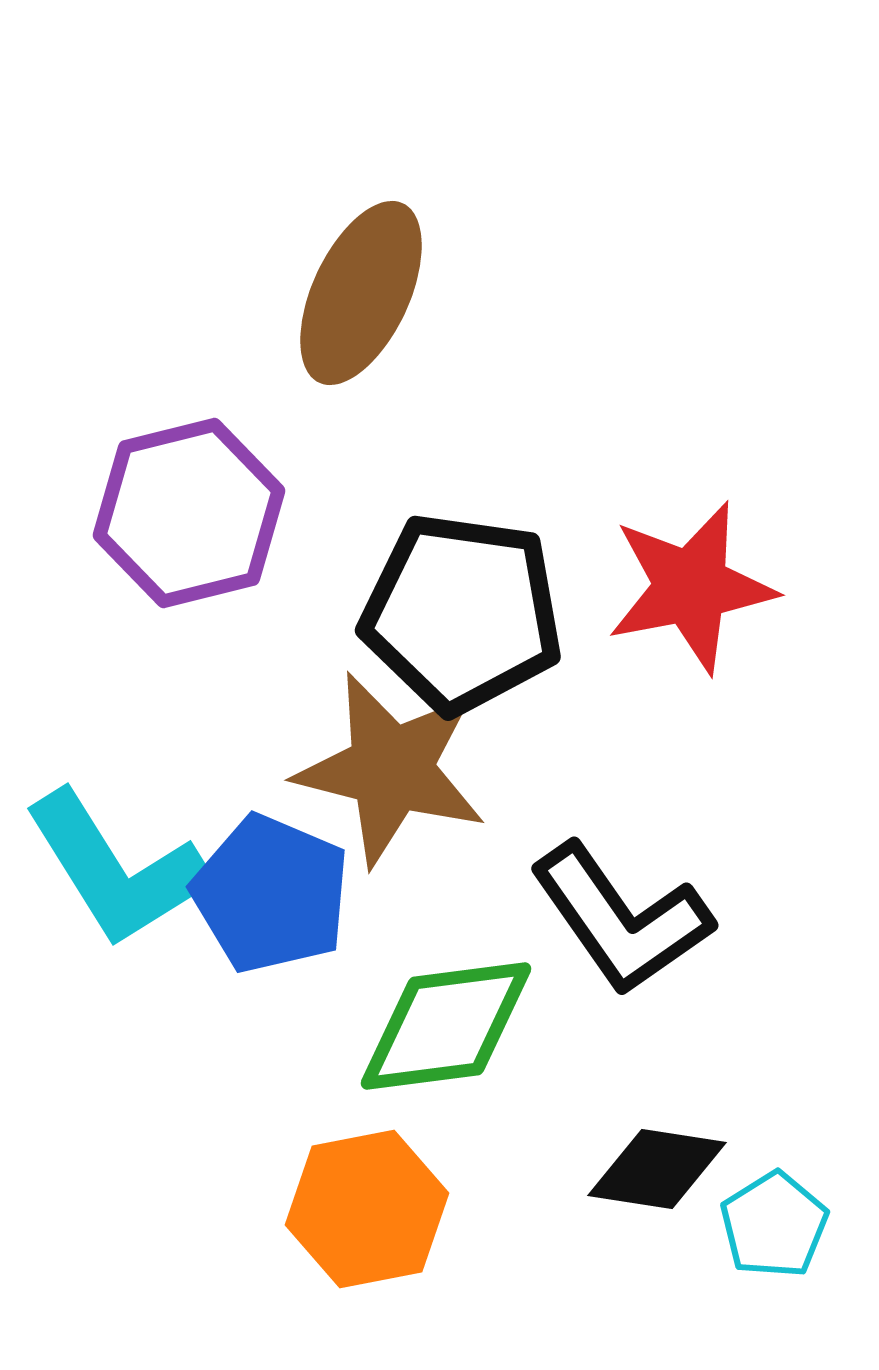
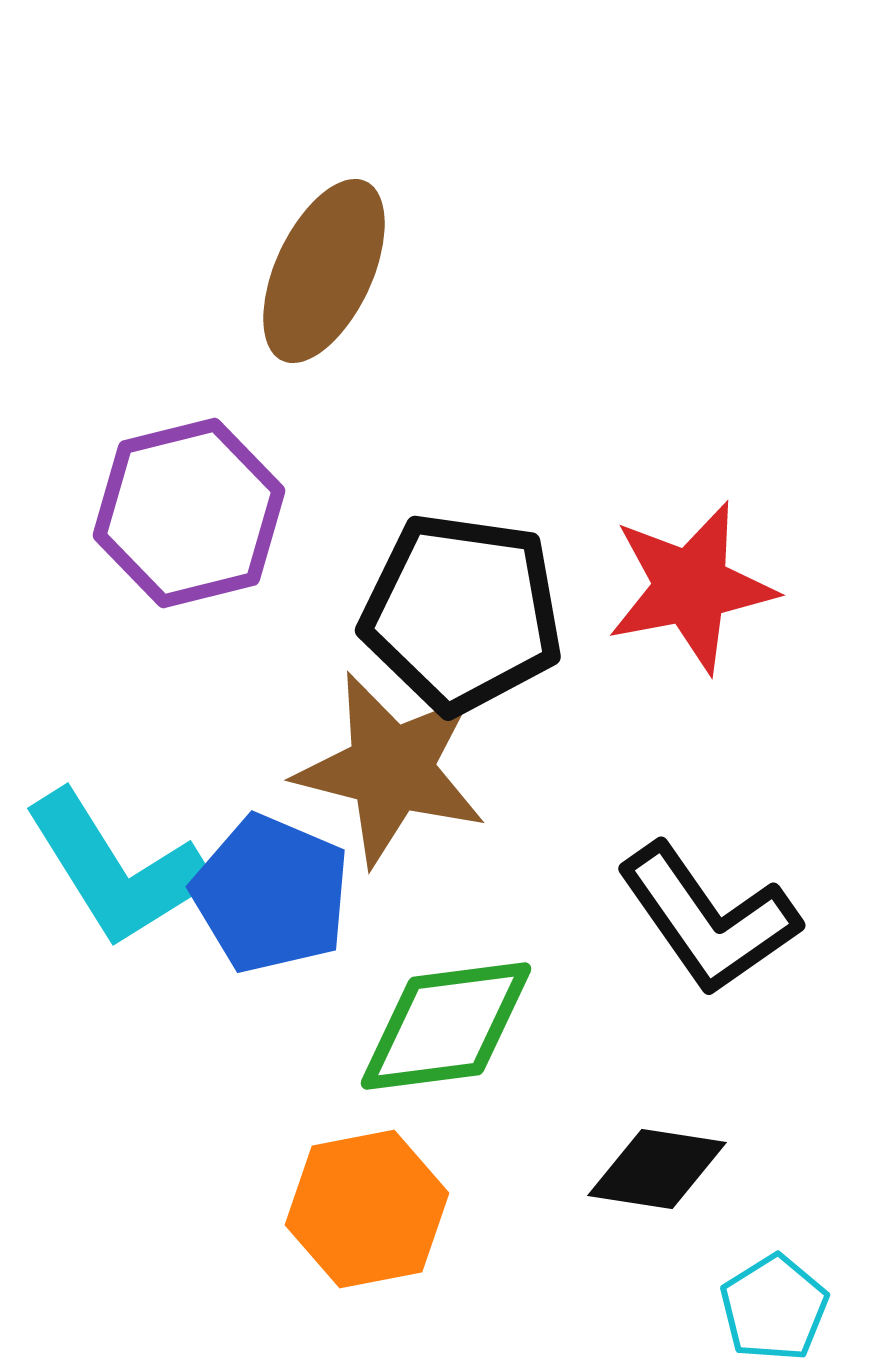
brown ellipse: moved 37 px left, 22 px up
black L-shape: moved 87 px right
cyan pentagon: moved 83 px down
